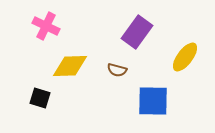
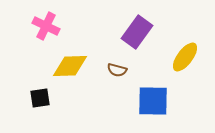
black square: rotated 25 degrees counterclockwise
